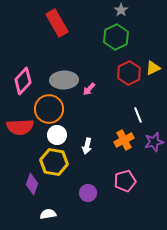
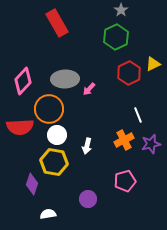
yellow triangle: moved 4 px up
gray ellipse: moved 1 px right, 1 px up
purple star: moved 3 px left, 2 px down
purple circle: moved 6 px down
